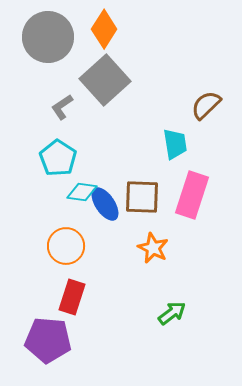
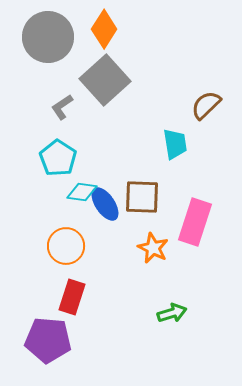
pink rectangle: moved 3 px right, 27 px down
green arrow: rotated 20 degrees clockwise
